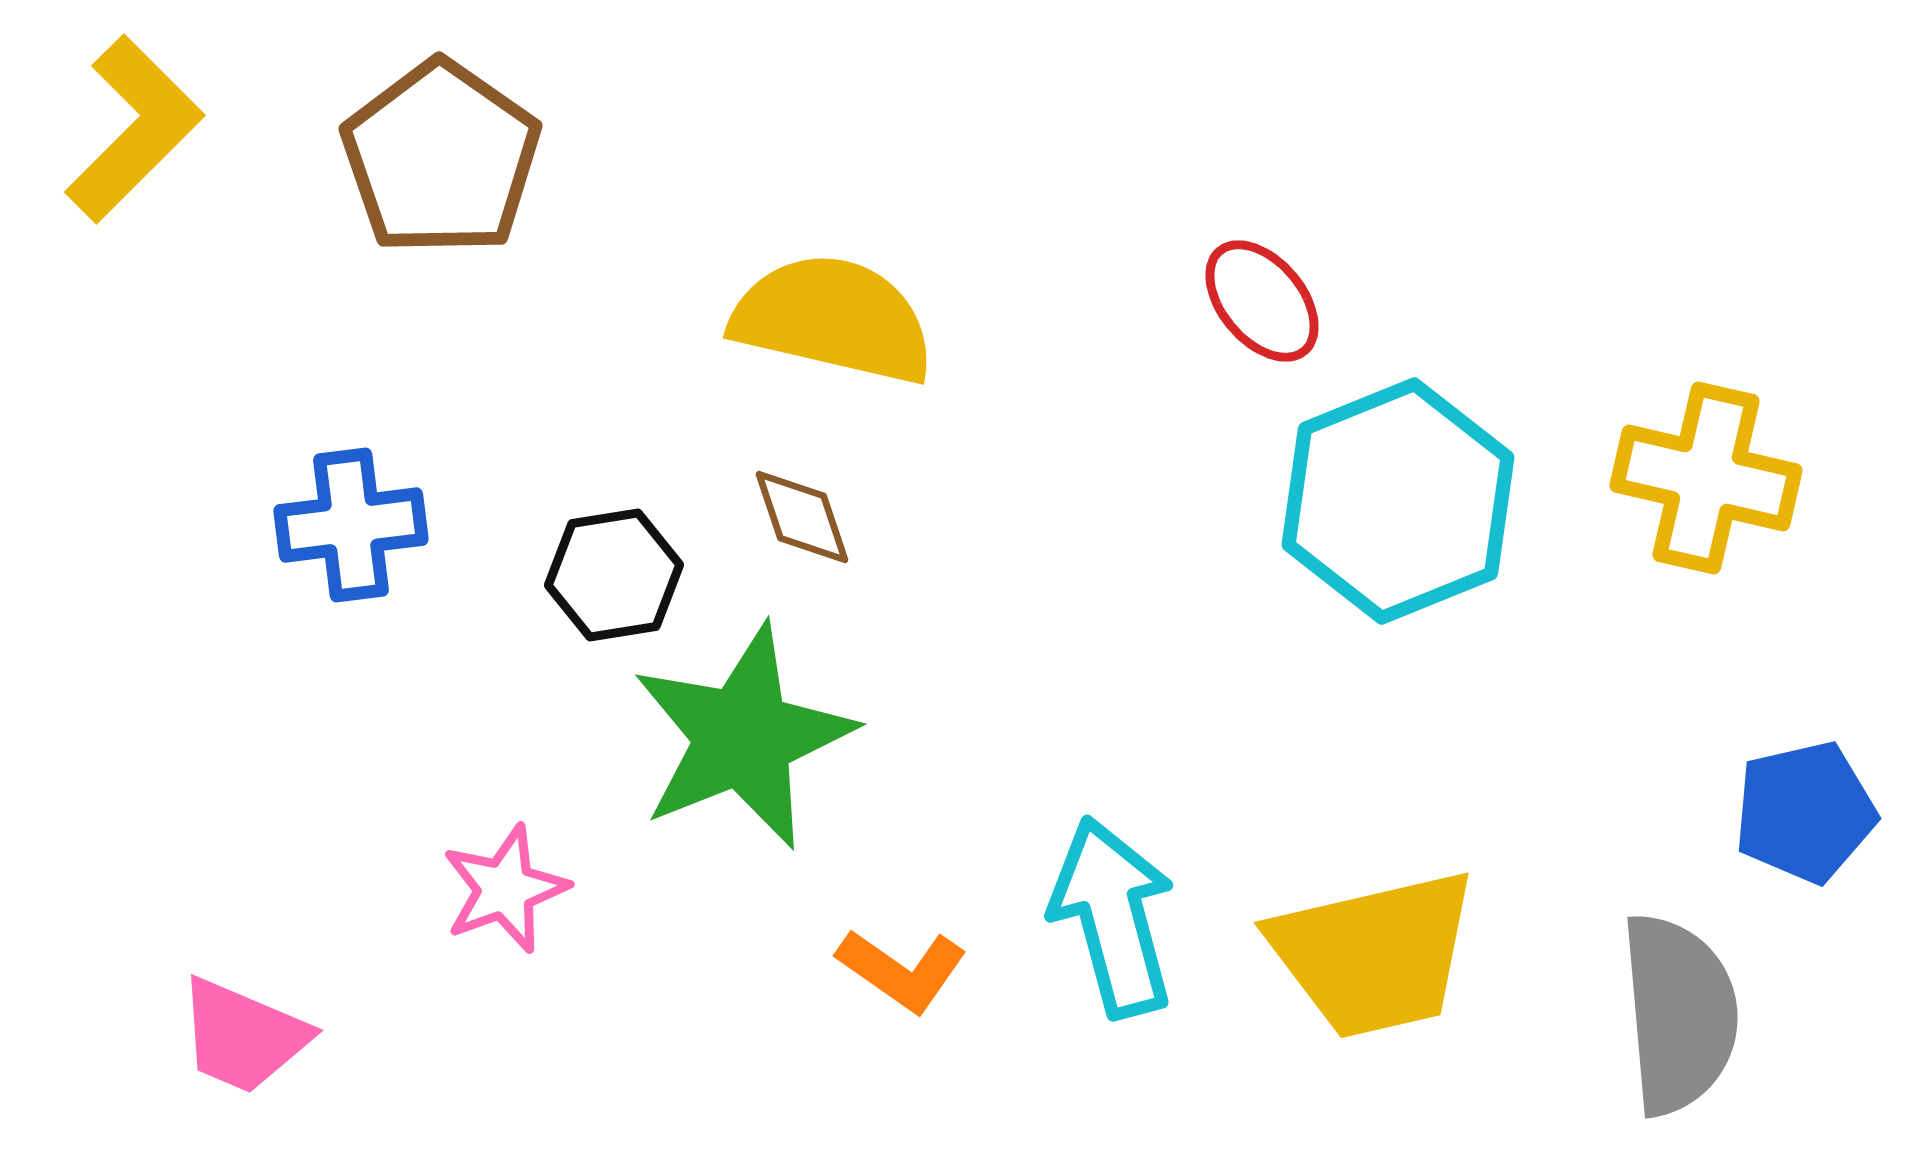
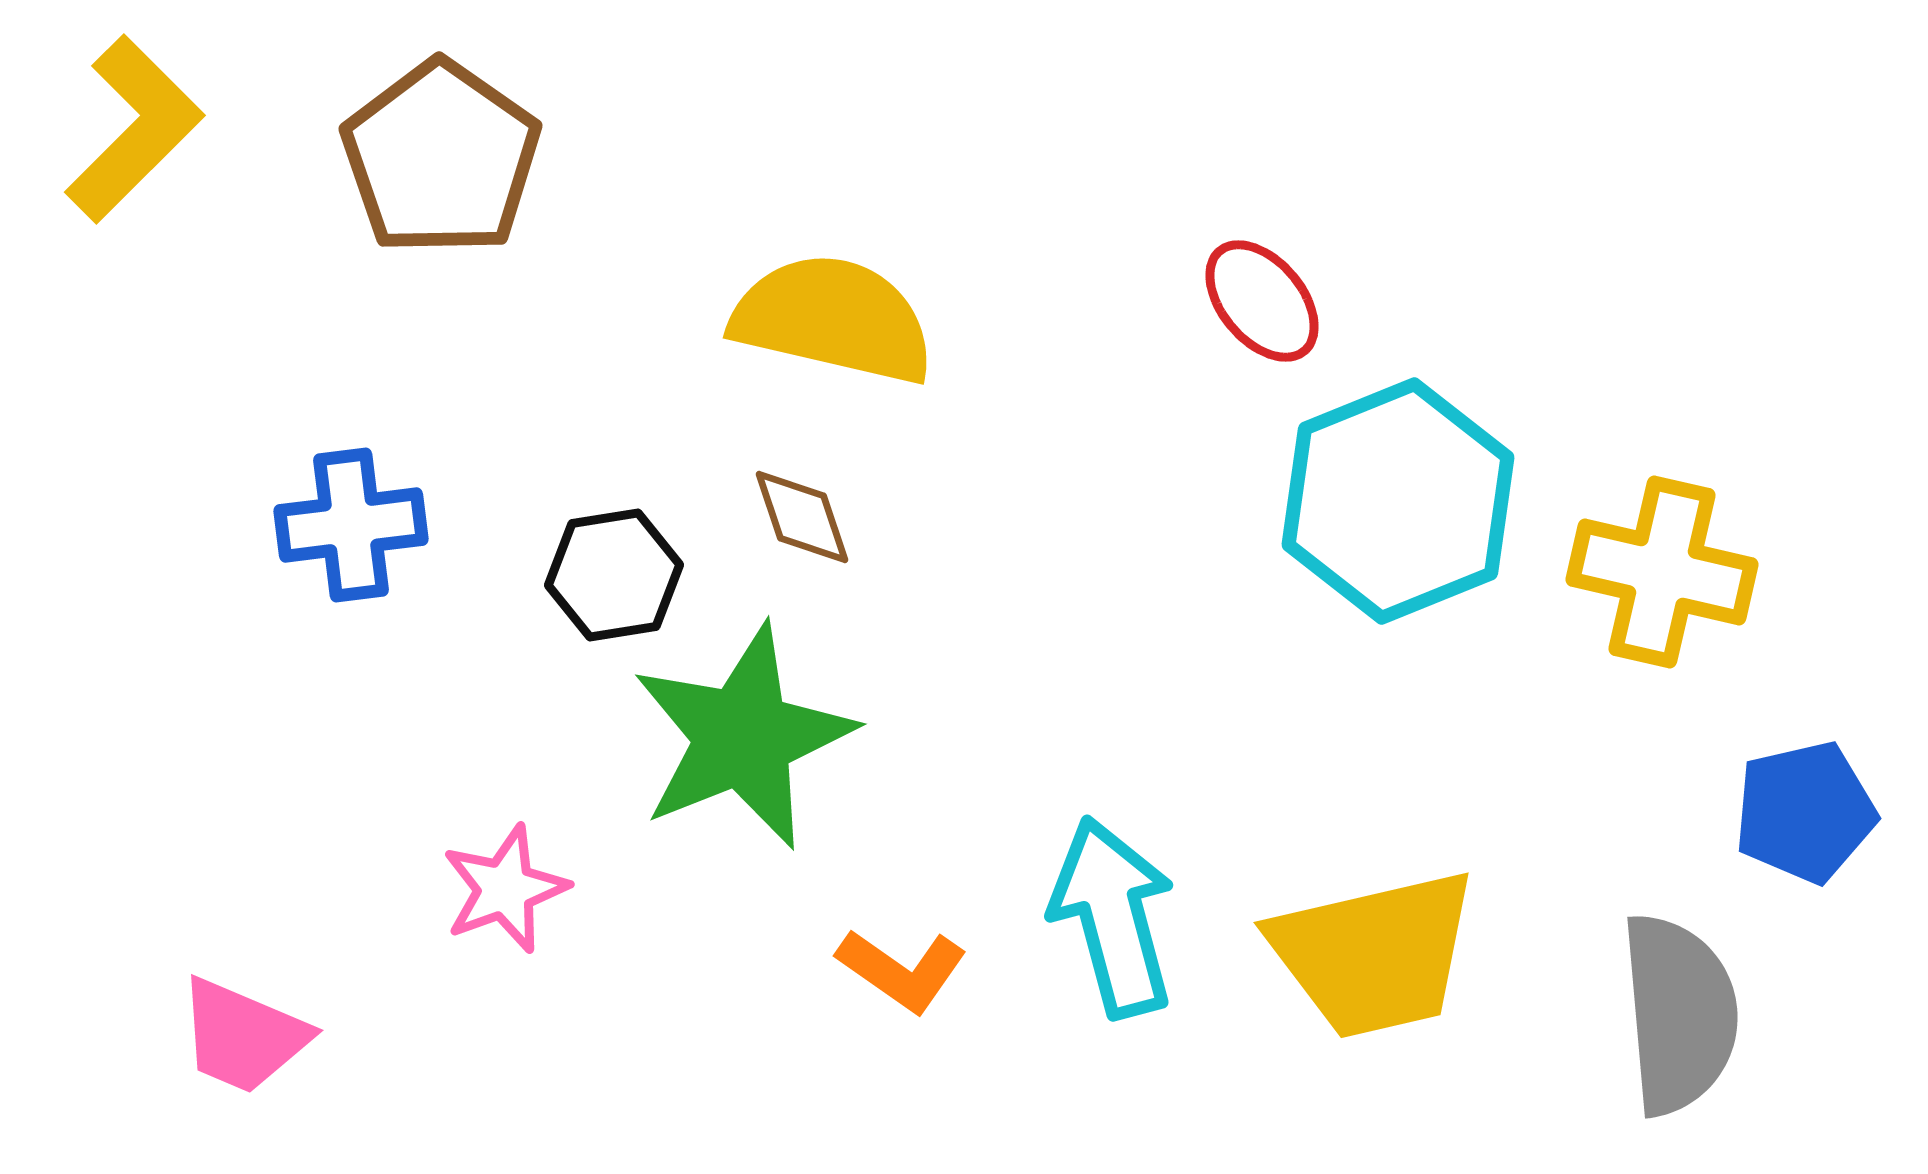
yellow cross: moved 44 px left, 94 px down
